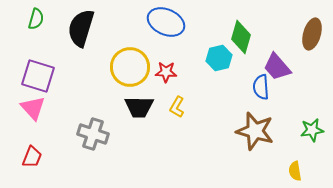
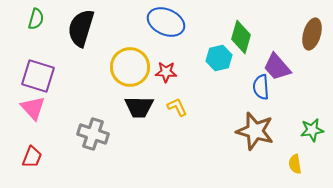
yellow L-shape: rotated 125 degrees clockwise
yellow semicircle: moved 7 px up
